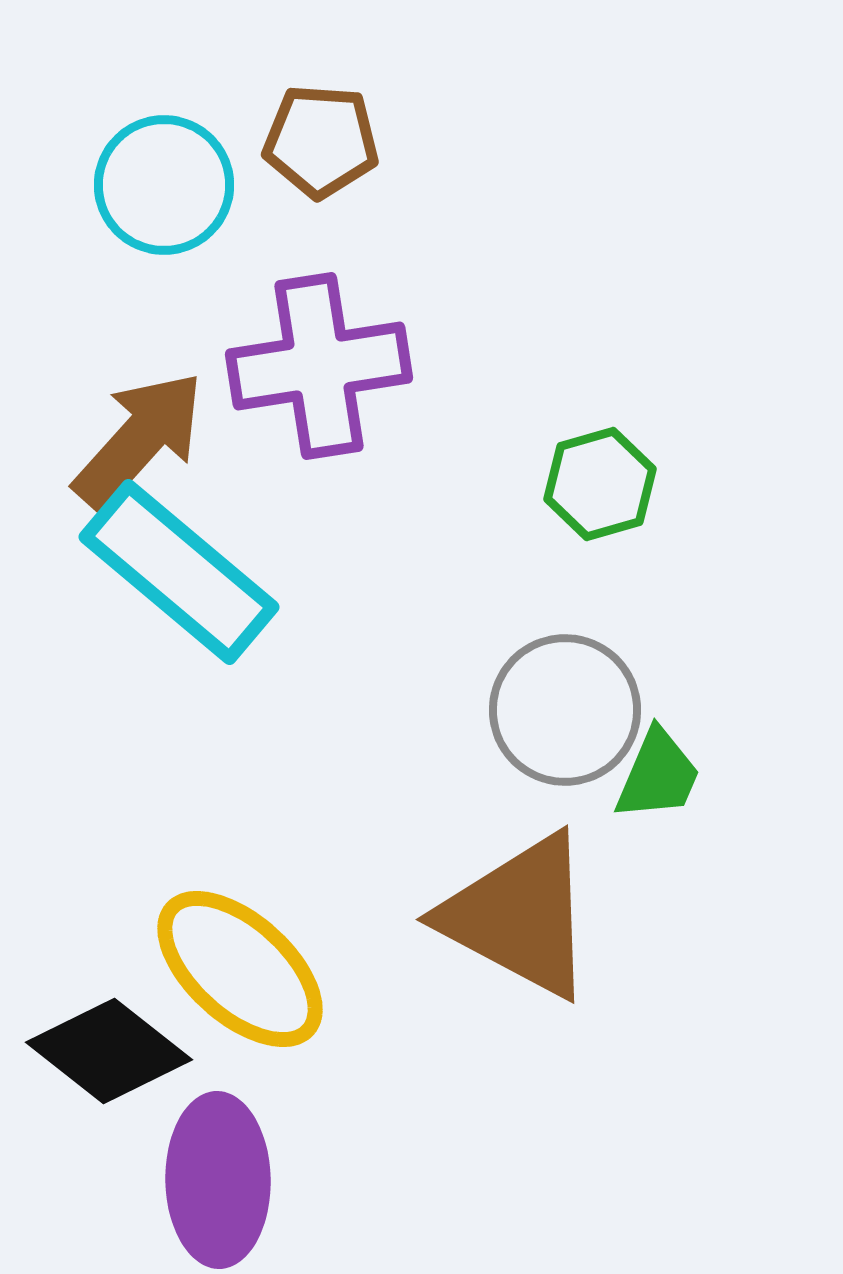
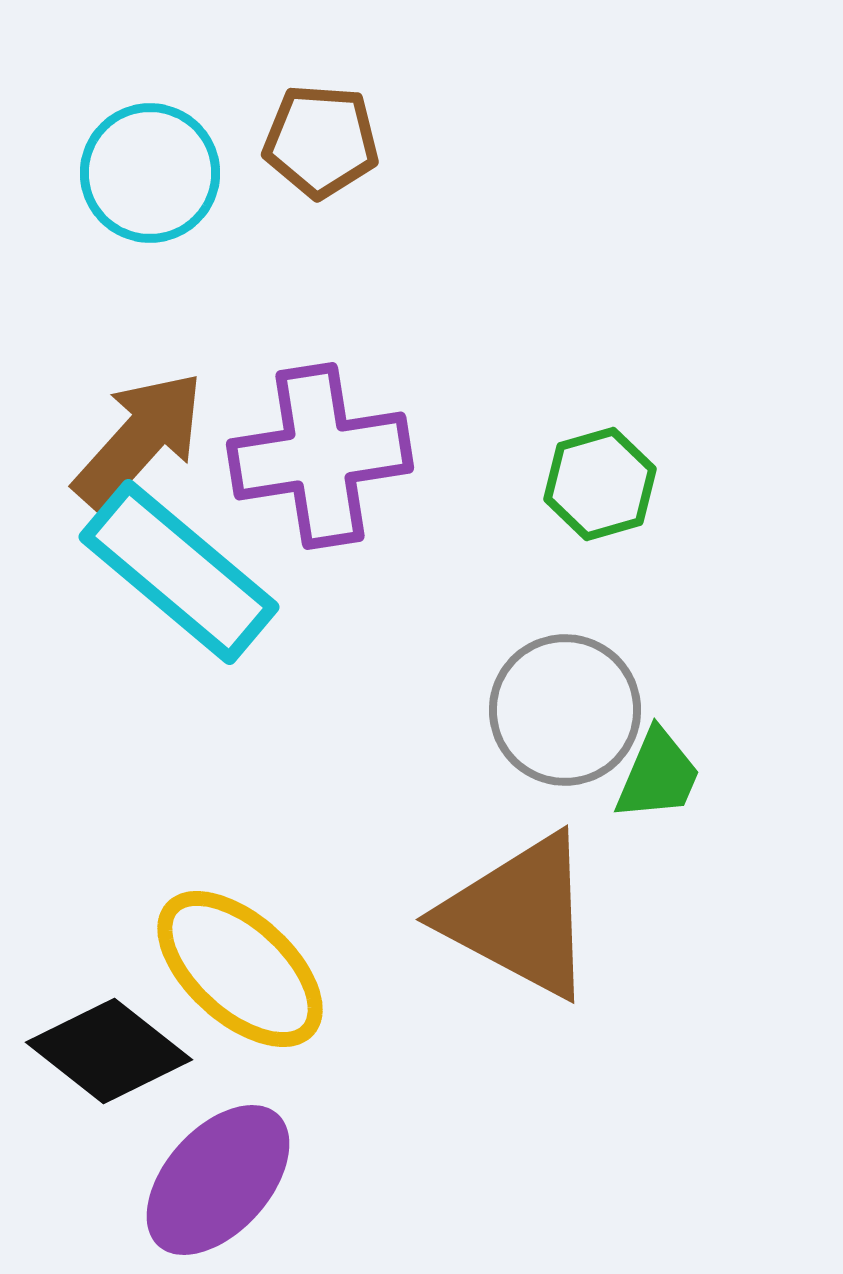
cyan circle: moved 14 px left, 12 px up
purple cross: moved 1 px right, 90 px down
purple ellipse: rotated 43 degrees clockwise
